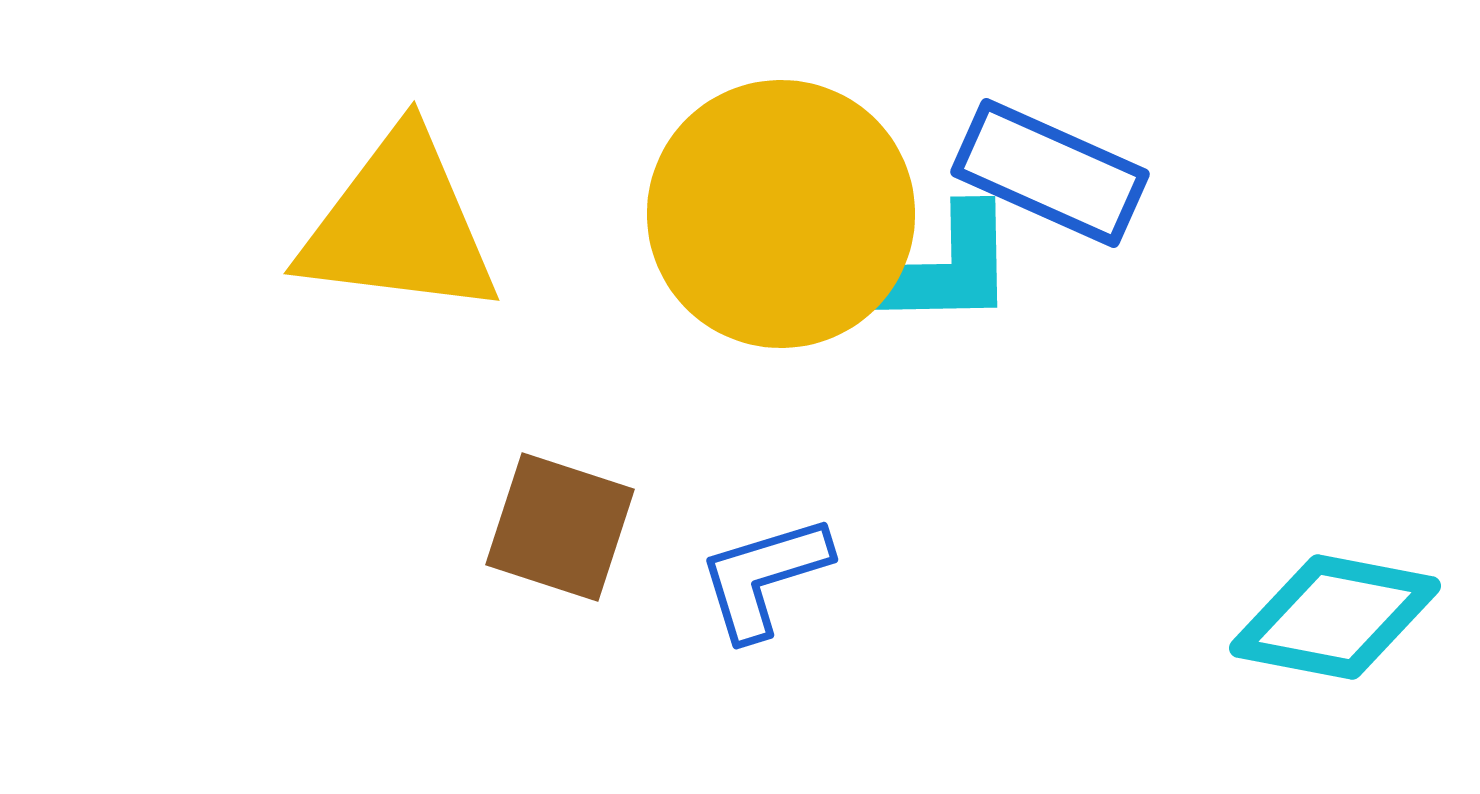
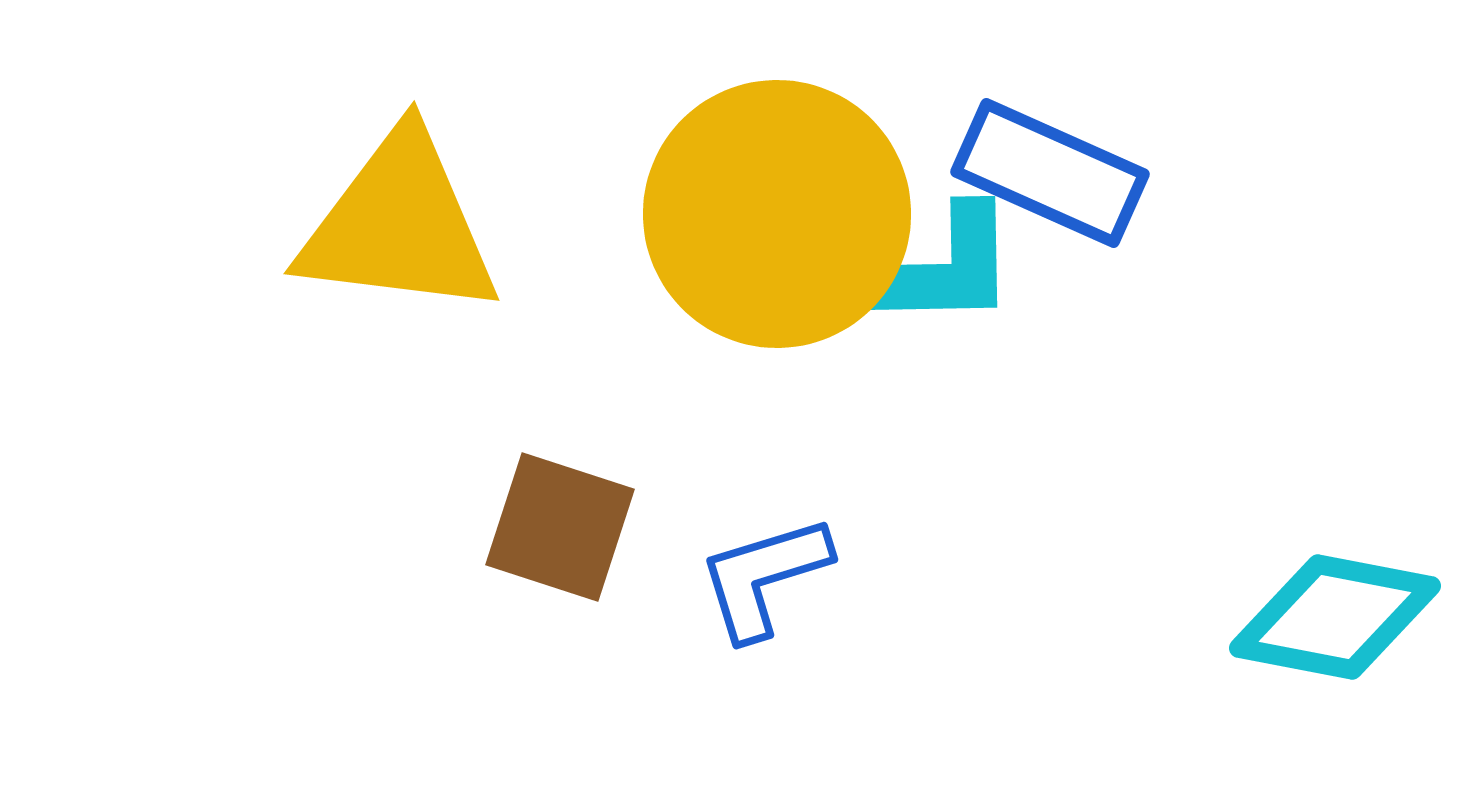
yellow circle: moved 4 px left
